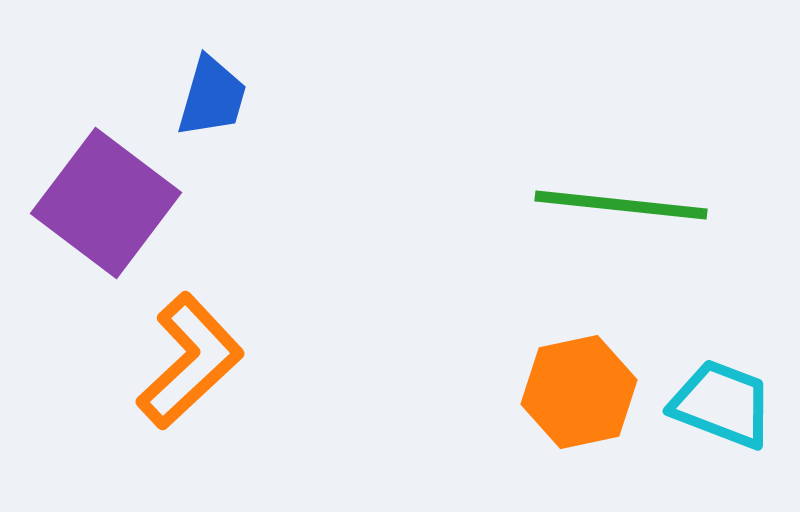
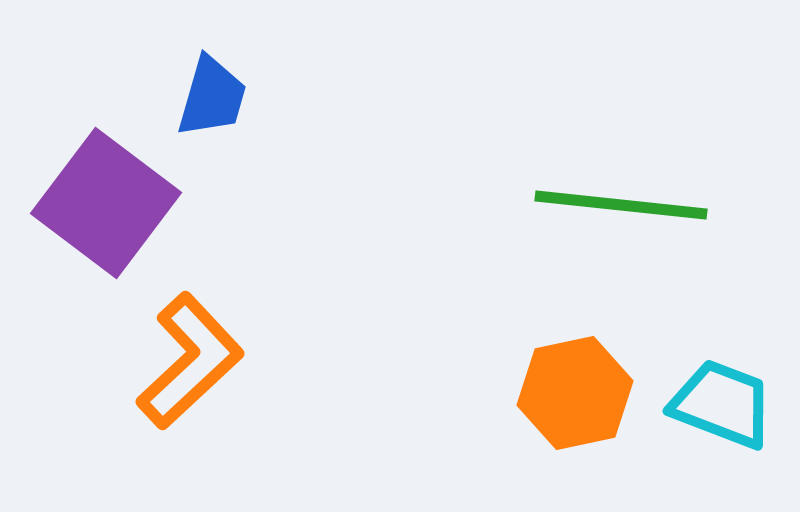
orange hexagon: moved 4 px left, 1 px down
